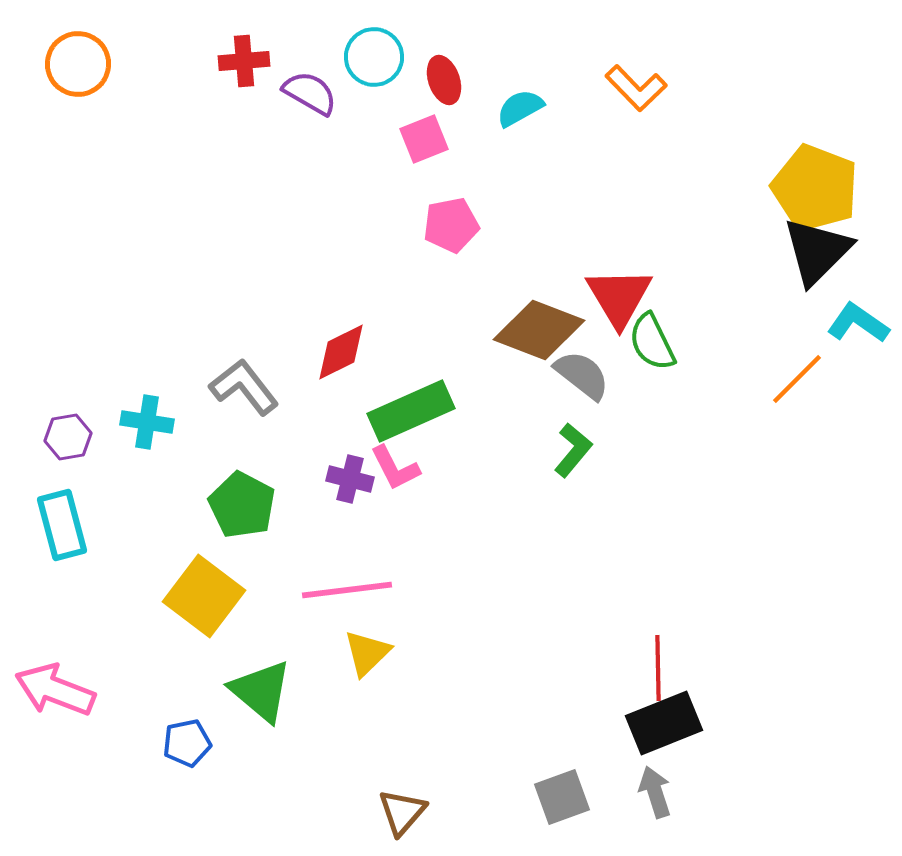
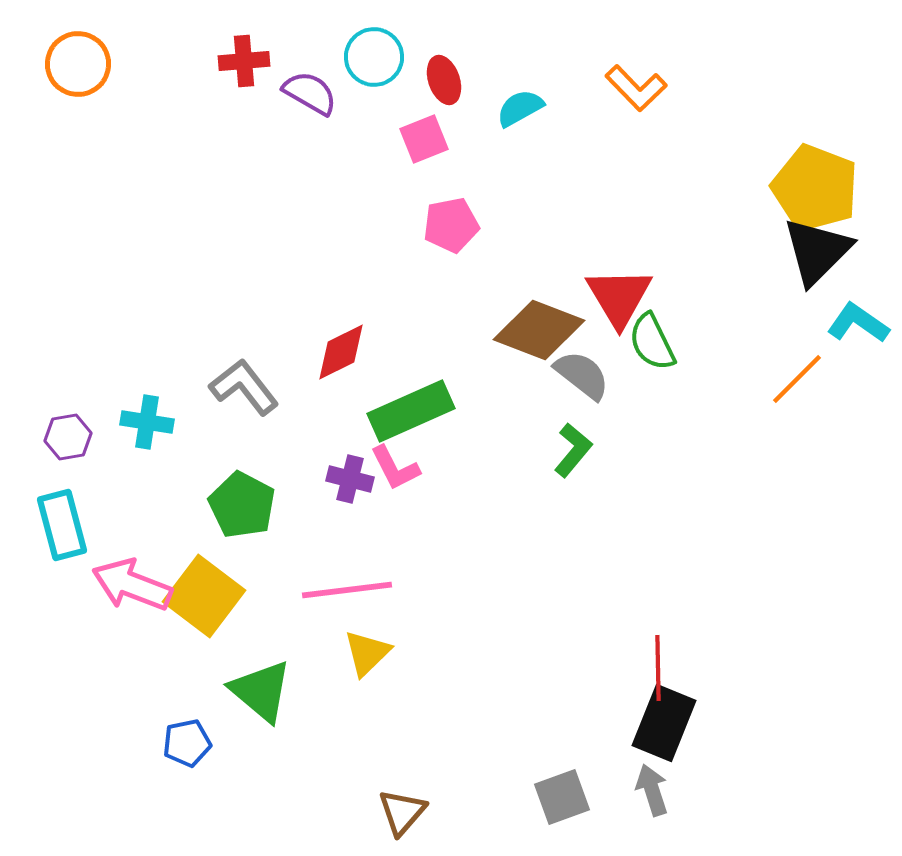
pink arrow: moved 77 px right, 105 px up
black rectangle: rotated 46 degrees counterclockwise
gray arrow: moved 3 px left, 2 px up
